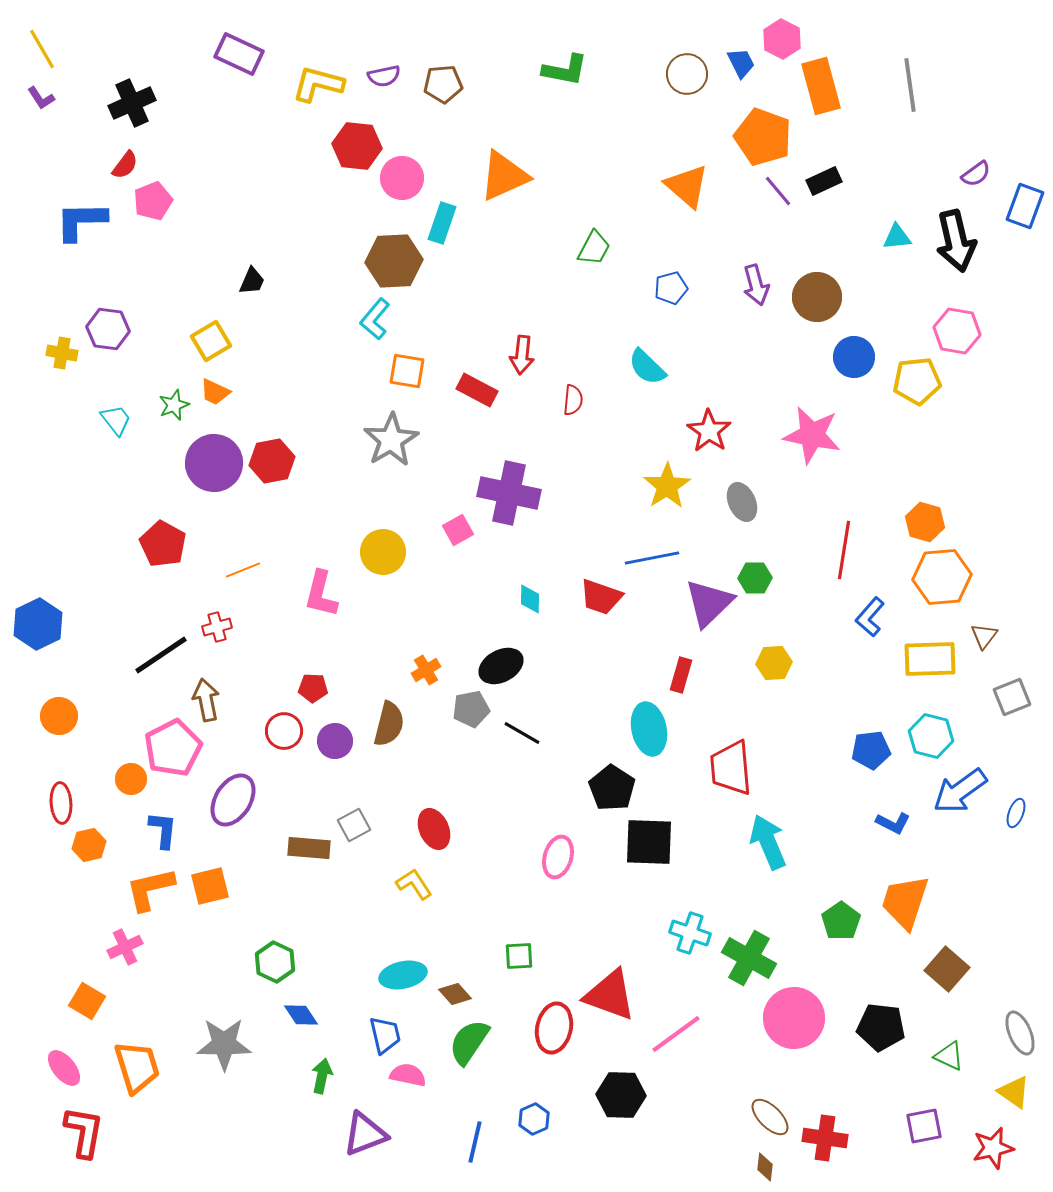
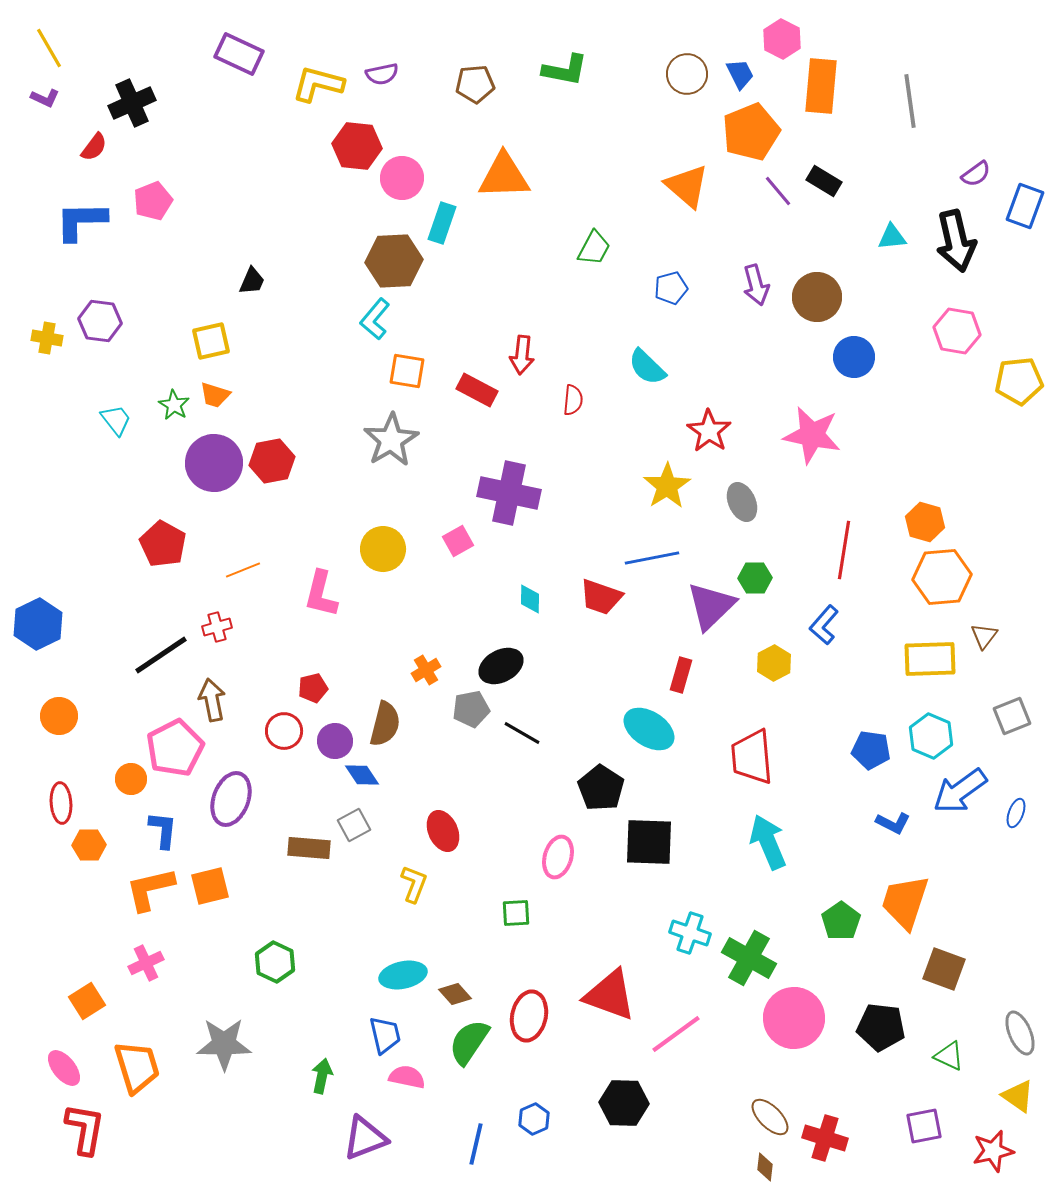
yellow line at (42, 49): moved 7 px right, 1 px up
blue trapezoid at (741, 63): moved 1 px left, 11 px down
purple semicircle at (384, 76): moved 2 px left, 2 px up
brown pentagon at (443, 84): moved 32 px right
gray line at (910, 85): moved 16 px down
orange rectangle at (821, 86): rotated 20 degrees clockwise
purple L-shape at (41, 98): moved 4 px right; rotated 32 degrees counterclockwise
orange pentagon at (763, 137): moved 12 px left, 5 px up; rotated 30 degrees clockwise
red semicircle at (125, 165): moved 31 px left, 18 px up
orange triangle at (504, 176): rotated 22 degrees clockwise
black rectangle at (824, 181): rotated 56 degrees clockwise
cyan triangle at (897, 237): moved 5 px left
purple hexagon at (108, 329): moved 8 px left, 8 px up
yellow square at (211, 341): rotated 18 degrees clockwise
yellow cross at (62, 353): moved 15 px left, 15 px up
yellow pentagon at (917, 381): moved 102 px right
orange trapezoid at (215, 392): moved 3 px down; rotated 8 degrees counterclockwise
green star at (174, 405): rotated 20 degrees counterclockwise
pink square at (458, 530): moved 11 px down
yellow circle at (383, 552): moved 3 px up
purple triangle at (709, 603): moved 2 px right, 3 px down
blue L-shape at (870, 617): moved 46 px left, 8 px down
yellow hexagon at (774, 663): rotated 24 degrees counterclockwise
red pentagon at (313, 688): rotated 16 degrees counterclockwise
gray square at (1012, 697): moved 19 px down
brown arrow at (206, 700): moved 6 px right
brown semicircle at (389, 724): moved 4 px left
cyan ellipse at (649, 729): rotated 45 degrees counterclockwise
cyan hexagon at (931, 736): rotated 9 degrees clockwise
pink pentagon at (173, 748): moved 2 px right
blue pentagon at (871, 750): rotated 15 degrees clockwise
red trapezoid at (731, 768): moved 21 px right, 11 px up
black pentagon at (612, 788): moved 11 px left
purple ellipse at (233, 800): moved 2 px left, 1 px up; rotated 12 degrees counterclockwise
red ellipse at (434, 829): moved 9 px right, 2 px down
orange hexagon at (89, 845): rotated 12 degrees clockwise
yellow L-shape at (414, 884): rotated 54 degrees clockwise
pink cross at (125, 947): moved 21 px right, 16 px down
green square at (519, 956): moved 3 px left, 43 px up
brown square at (947, 969): moved 3 px left; rotated 21 degrees counterclockwise
orange square at (87, 1001): rotated 27 degrees clockwise
blue diamond at (301, 1015): moved 61 px right, 240 px up
red ellipse at (554, 1028): moved 25 px left, 12 px up
pink semicircle at (408, 1075): moved 1 px left, 2 px down
yellow triangle at (1014, 1092): moved 4 px right, 4 px down
black hexagon at (621, 1095): moved 3 px right, 8 px down
red L-shape at (84, 1132): moved 1 px right, 3 px up
purple triangle at (365, 1134): moved 4 px down
red cross at (825, 1138): rotated 9 degrees clockwise
blue line at (475, 1142): moved 1 px right, 2 px down
red star at (993, 1148): moved 3 px down
